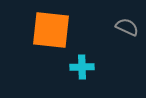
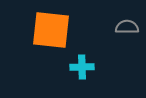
gray semicircle: rotated 25 degrees counterclockwise
